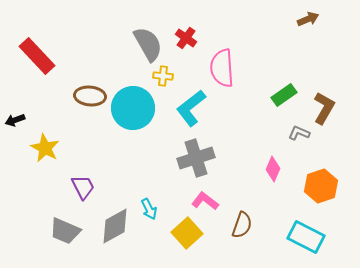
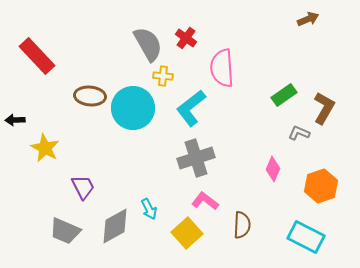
black arrow: rotated 18 degrees clockwise
brown semicircle: rotated 16 degrees counterclockwise
